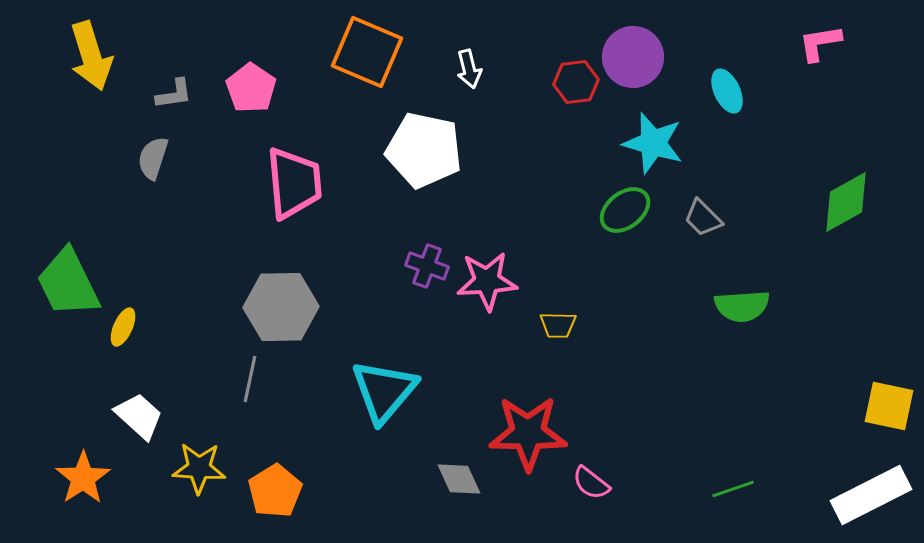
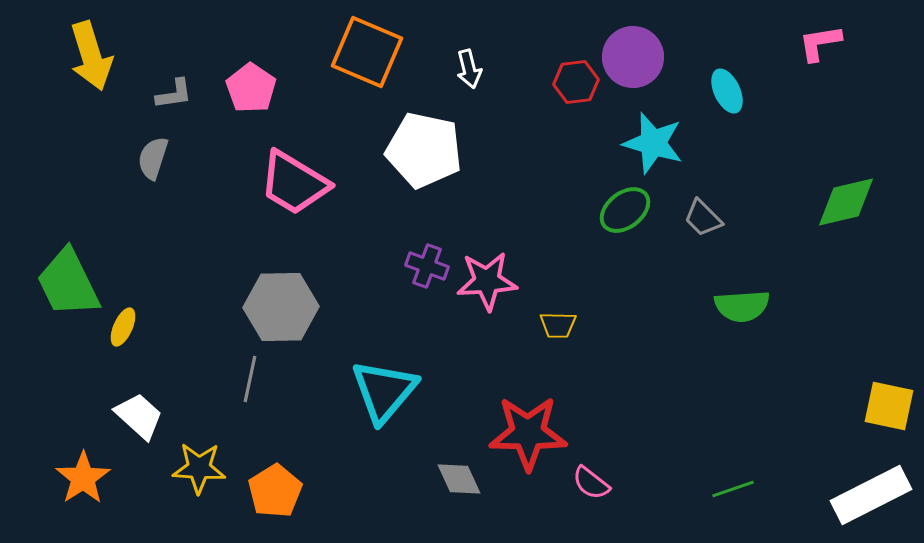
pink trapezoid: rotated 126 degrees clockwise
green diamond: rotated 16 degrees clockwise
